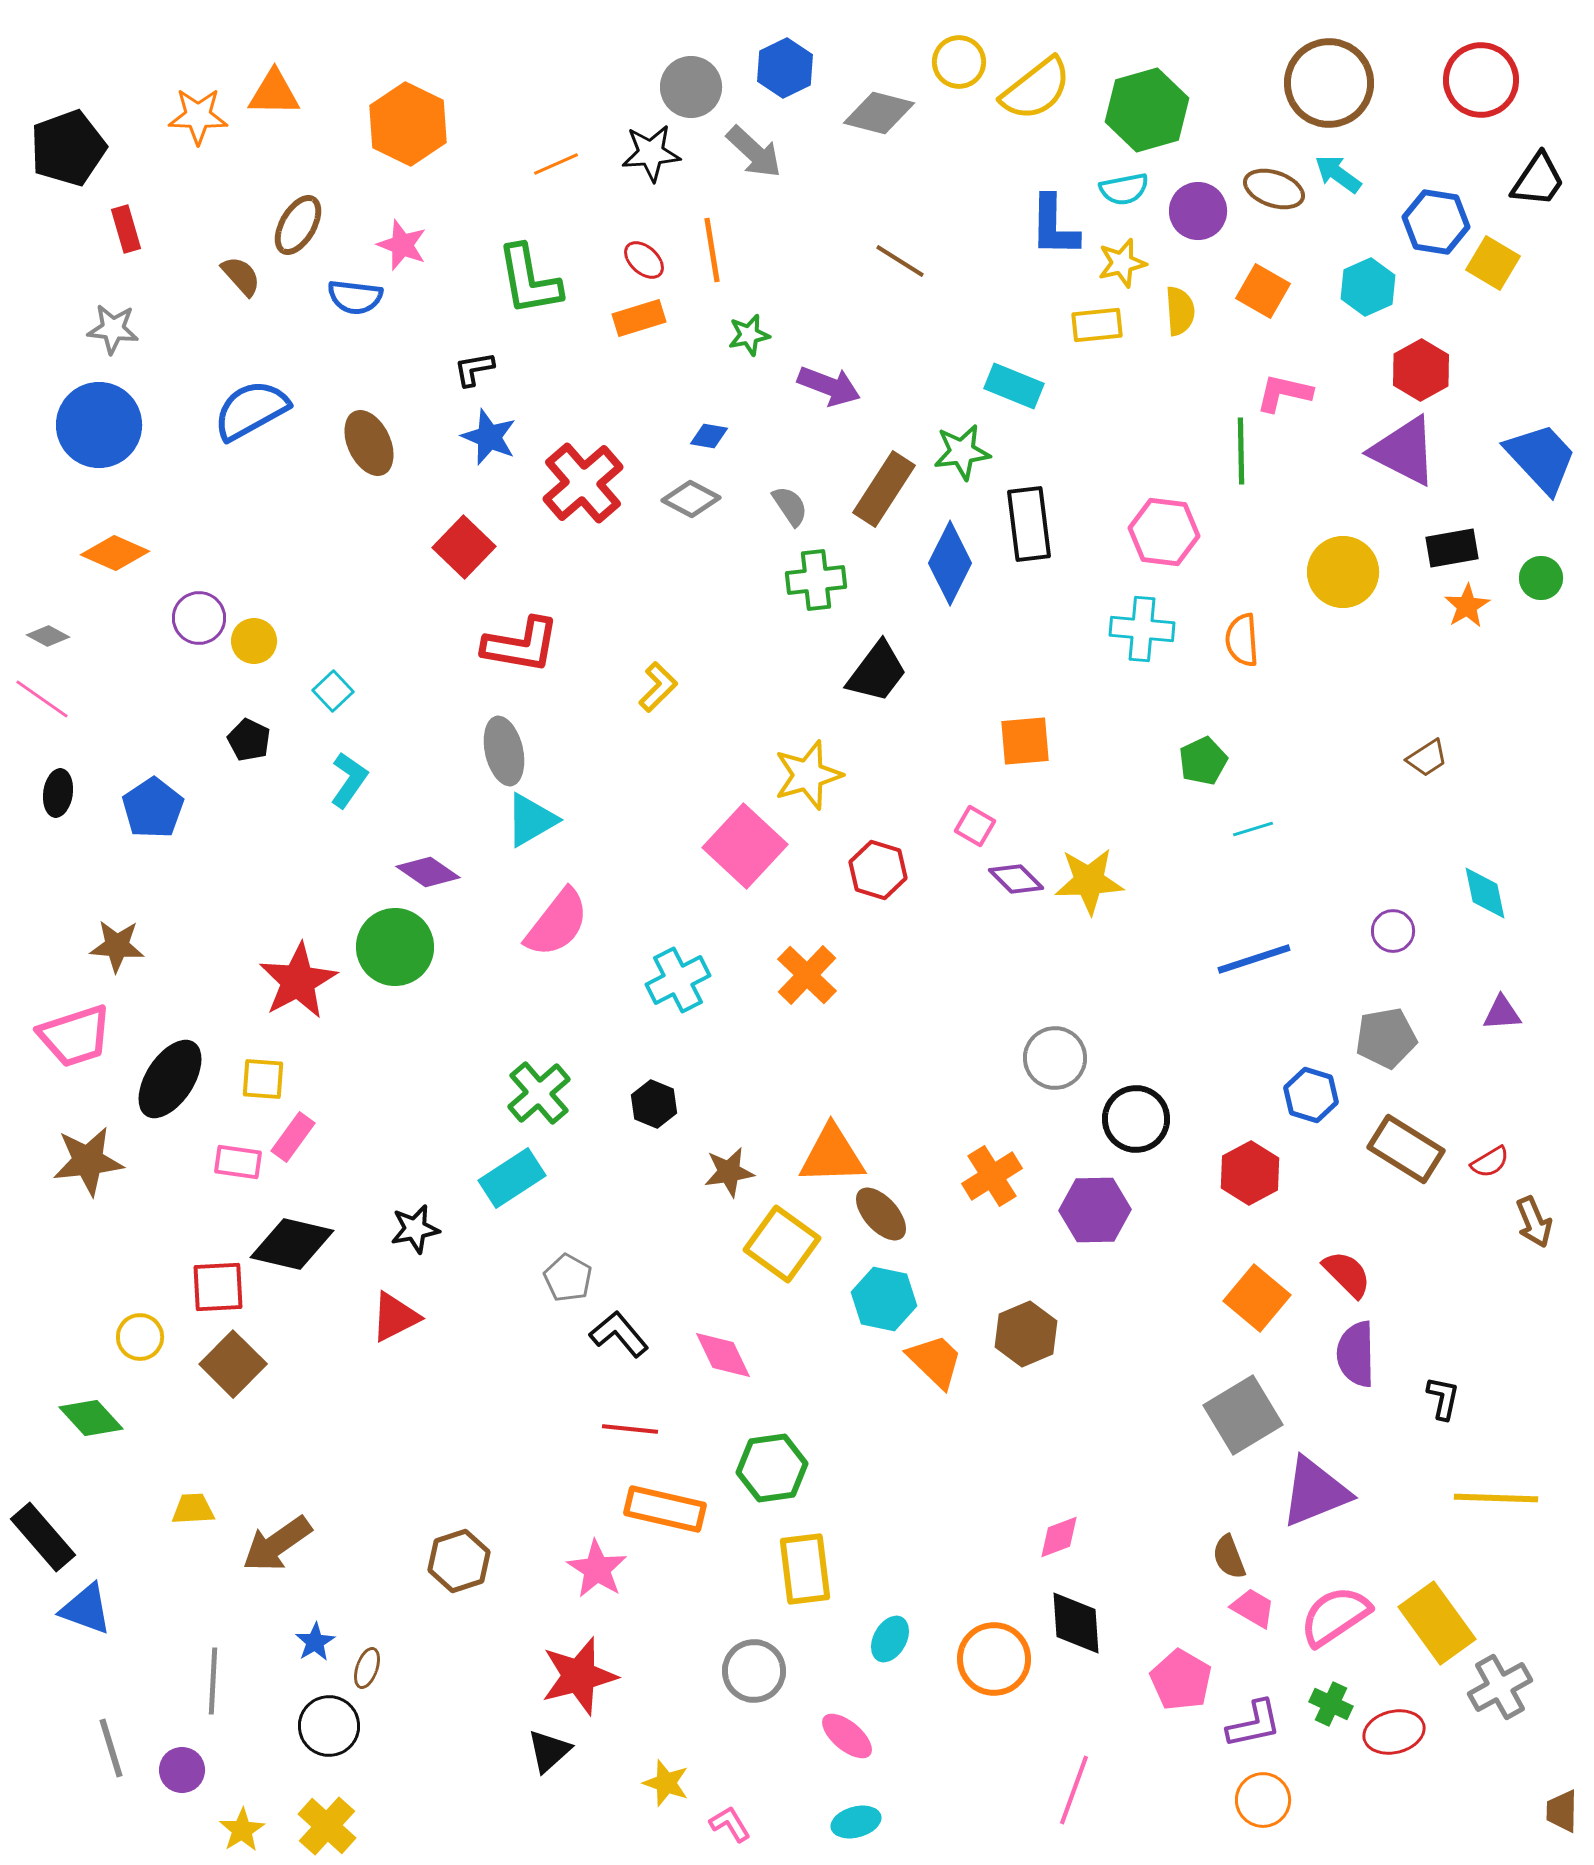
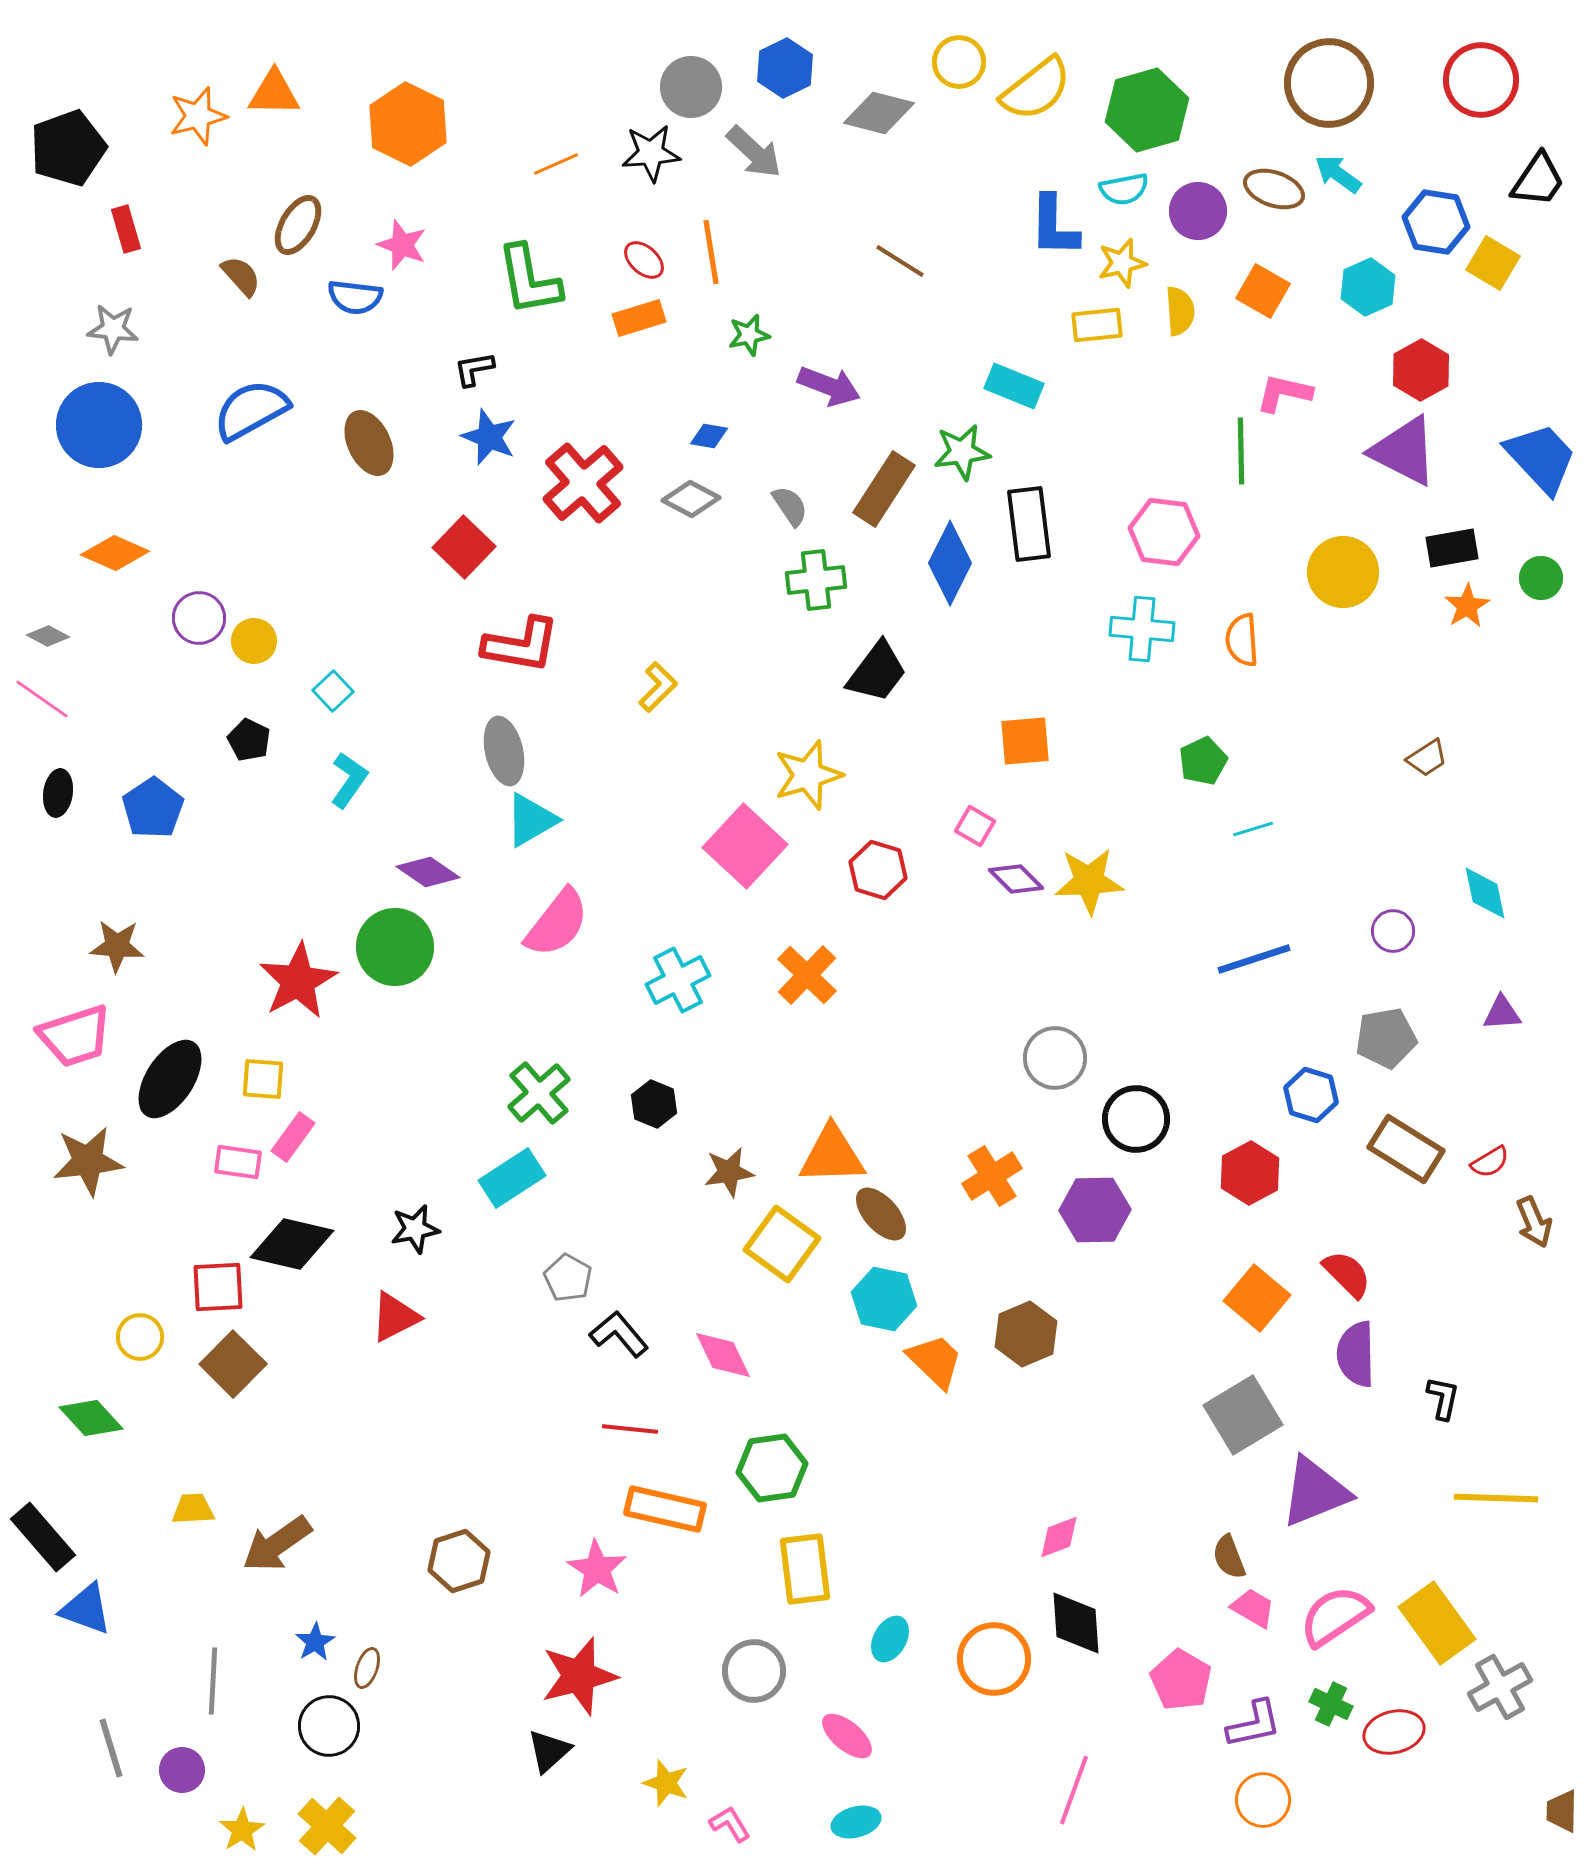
orange star at (198, 116): rotated 16 degrees counterclockwise
orange line at (712, 250): moved 1 px left, 2 px down
